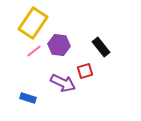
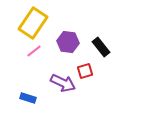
purple hexagon: moved 9 px right, 3 px up
